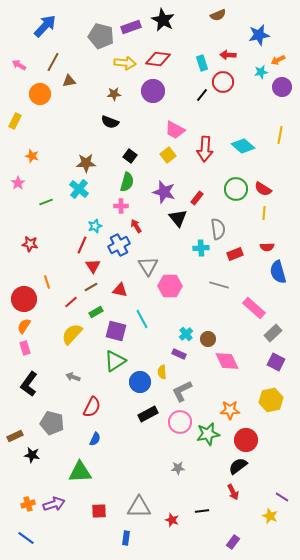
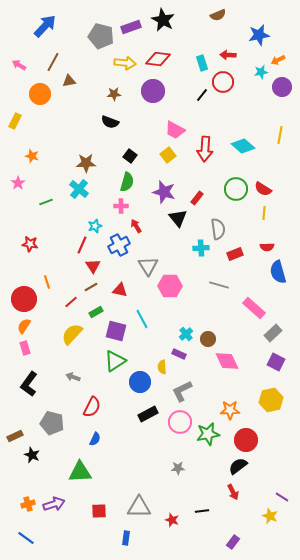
yellow semicircle at (162, 372): moved 5 px up
black star at (32, 455): rotated 14 degrees clockwise
